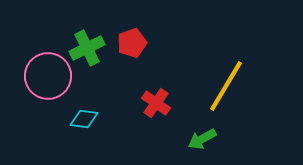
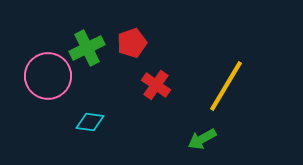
red cross: moved 18 px up
cyan diamond: moved 6 px right, 3 px down
